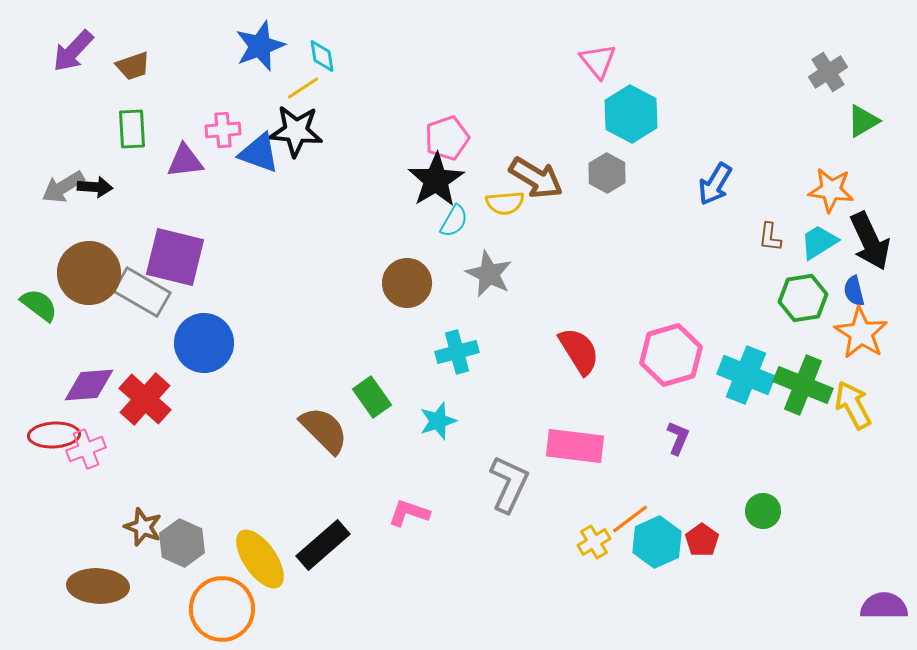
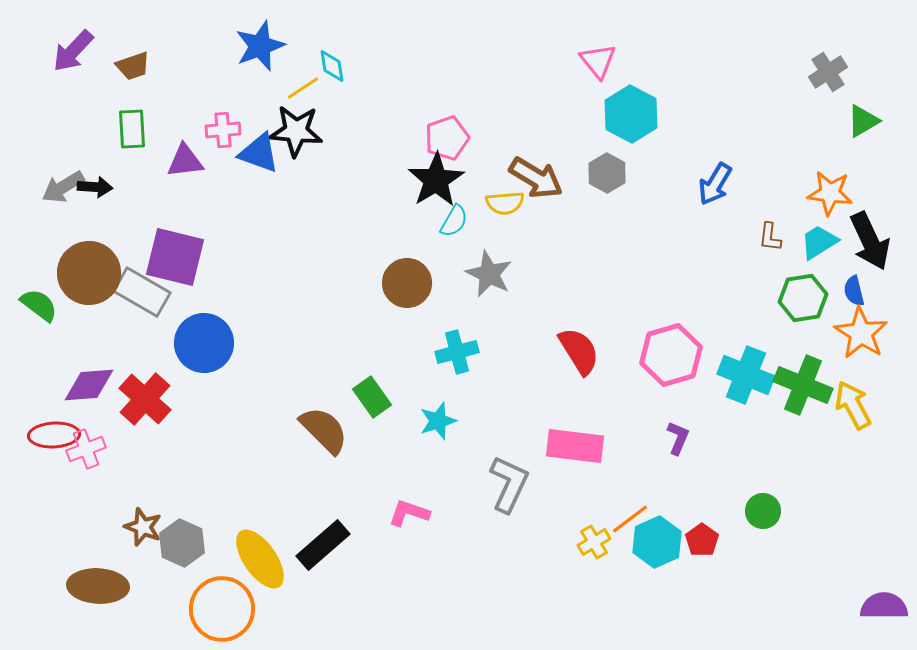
cyan diamond at (322, 56): moved 10 px right, 10 px down
orange star at (831, 190): moved 1 px left, 3 px down
